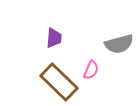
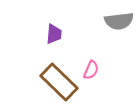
purple trapezoid: moved 4 px up
gray semicircle: moved 23 px up; rotated 8 degrees clockwise
